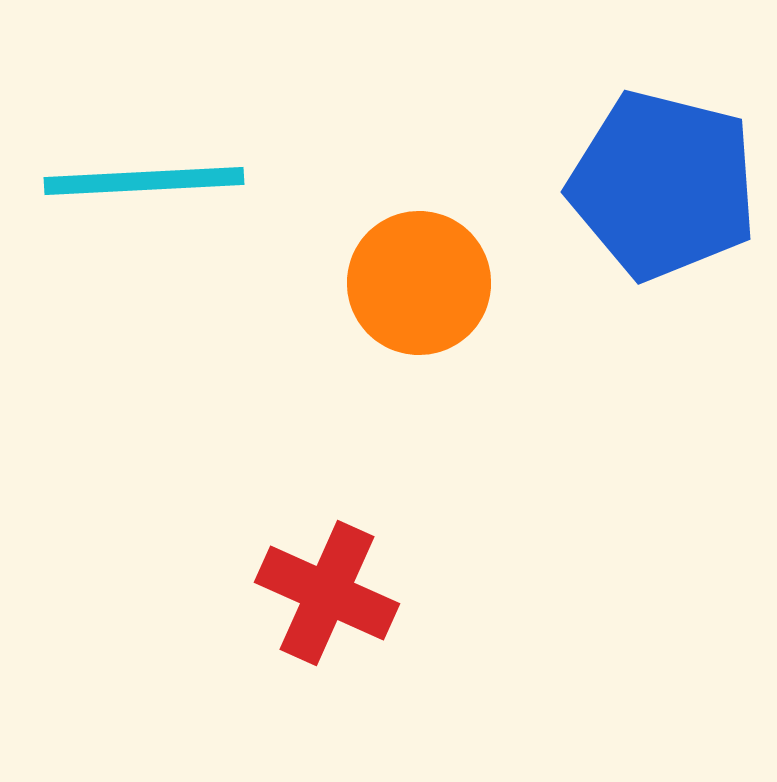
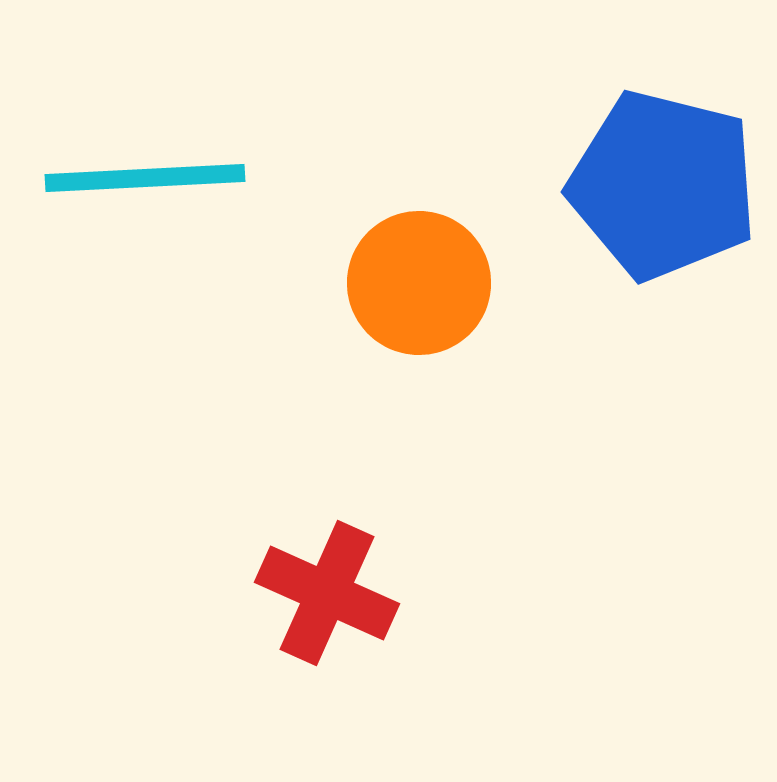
cyan line: moved 1 px right, 3 px up
